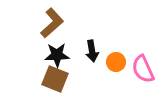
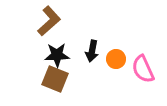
brown L-shape: moved 3 px left, 2 px up
black arrow: rotated 20 degrees clockwise
orange circle: moved 3 px up
